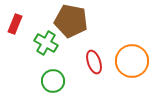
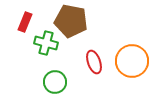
red rectangle: moved 10 px right, 2 px up
green cross: rotated 15 degrees counterclockwise
green circle: moved 2 px right, 1 px down
